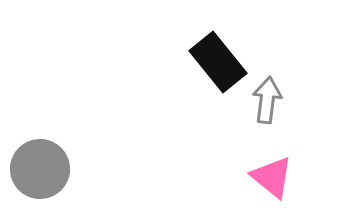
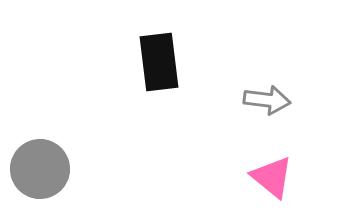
black rectangle: moved 59 px left; rotated 32 degrees clockwise
gray arrow: rotated 90 degrees clockwise
